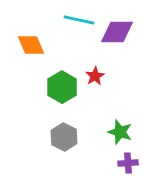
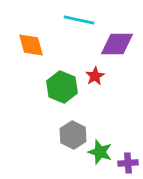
purple diamond: moved 12 px down
orange diamond: rotated 8 degrees clockwise
green hexagon: rotated 8 degrees counterclockwise
green star: moved 20 px left, 20 px down
gray hexagon: moved 9 px right, 2 px up
